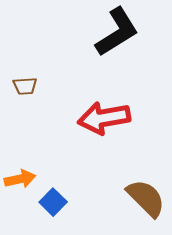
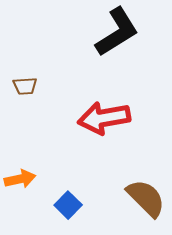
blue square: moved 15 px right, 3 px down
